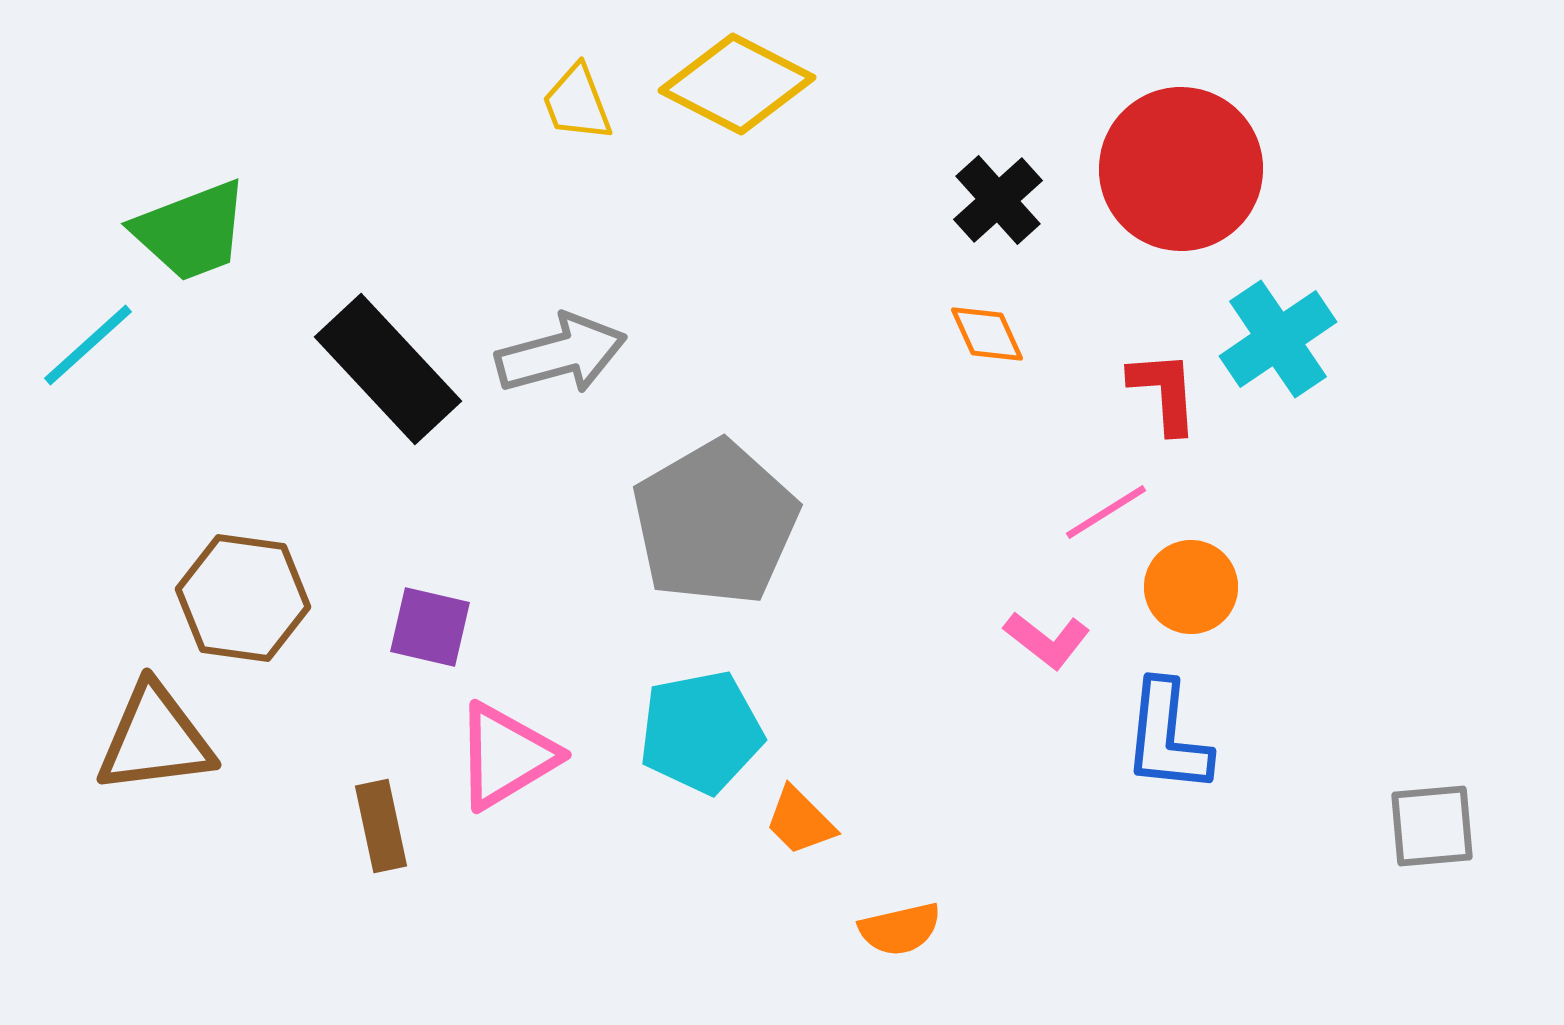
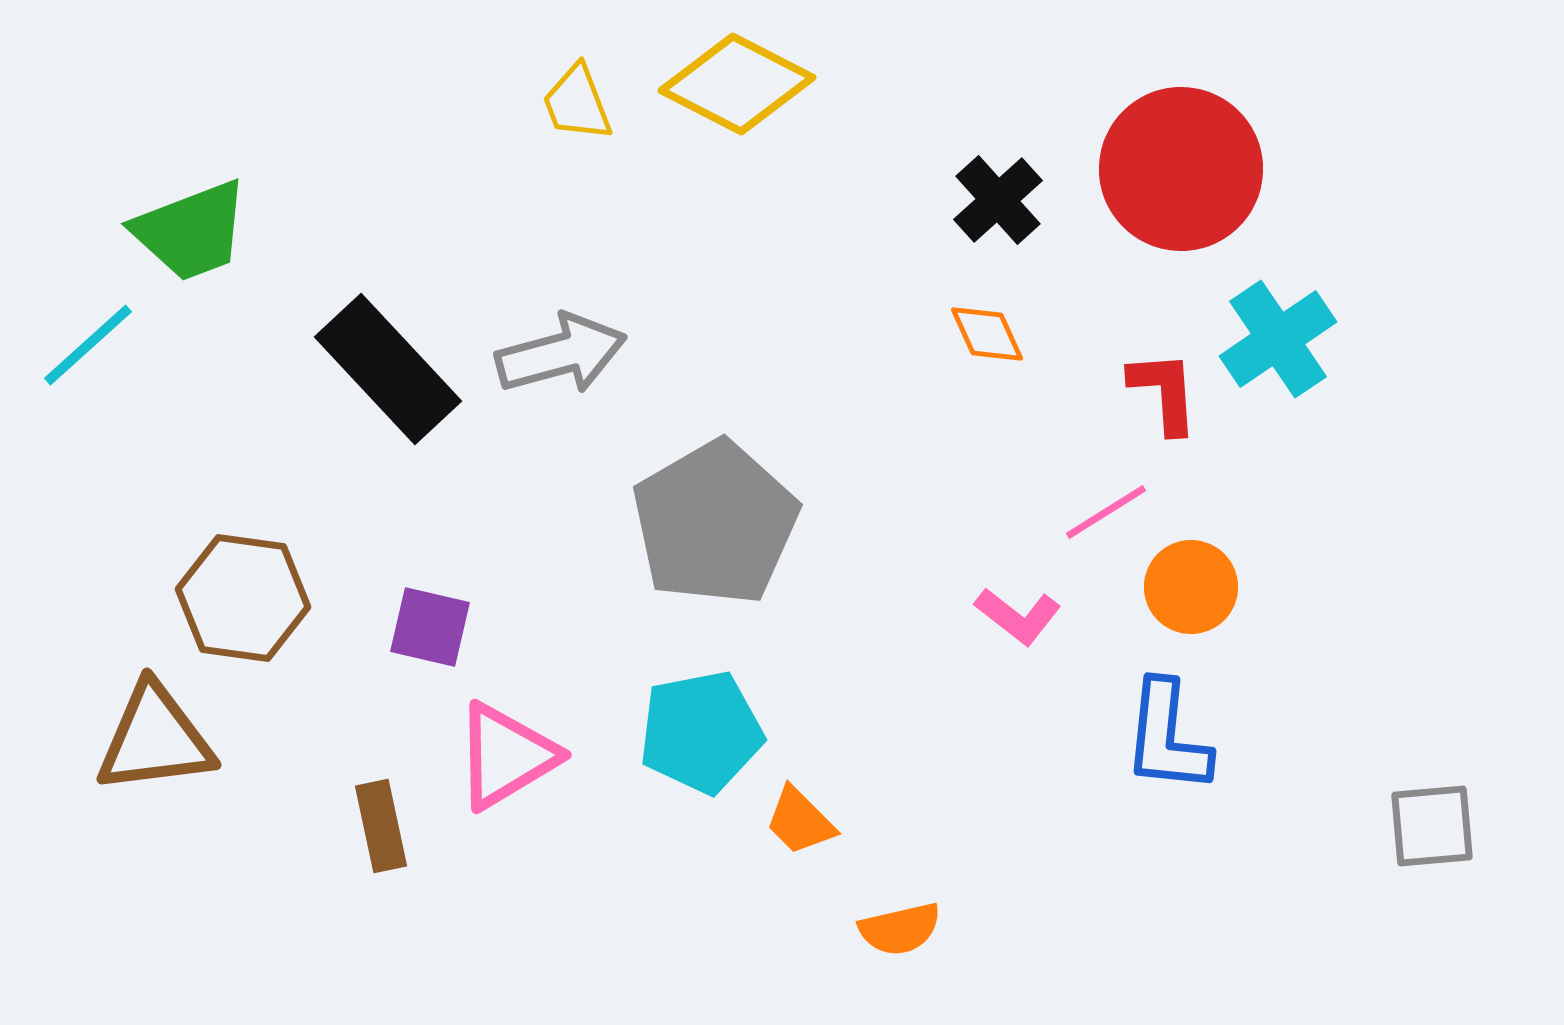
pink L-shape: moved 29 px left, 24 px up
